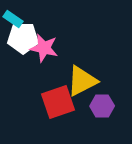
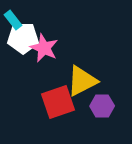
cyan rectangle: moved 1 px down; rotated 18 degrees clockwise
pink star: rotated 12 degrees clockwise
